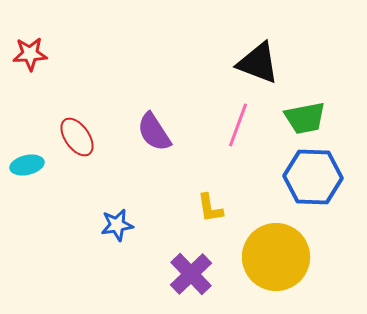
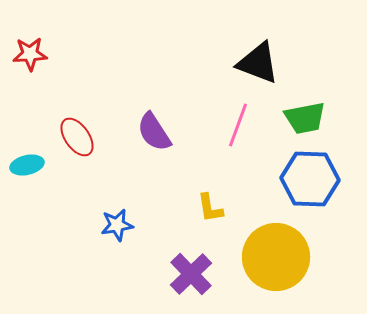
blue hexagon: moved 3 px left, 2 px down
